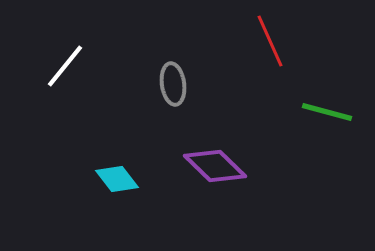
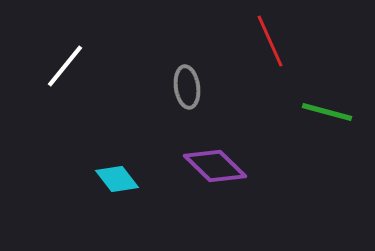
gray ellipse: moved 14 px right, 3 px down
